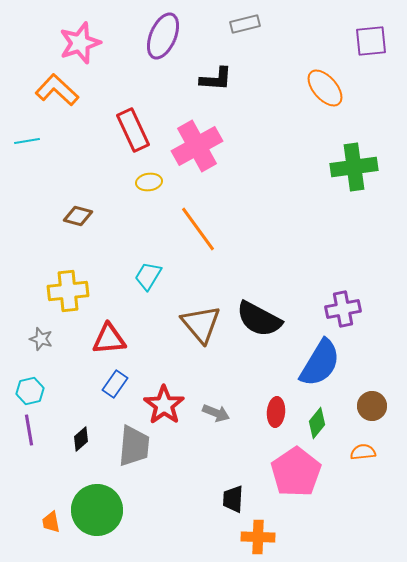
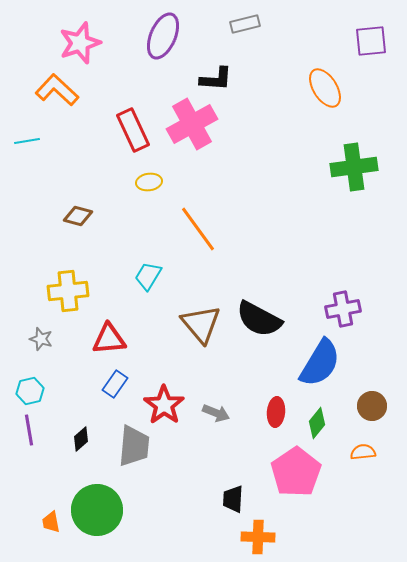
orange ellipse: rotated 9 degrees clockwise
pink cross: moved 5 px left, 22 px up
